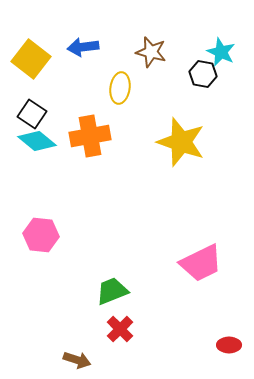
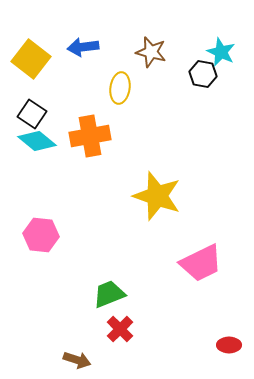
yellow star: moved 24 px left, 54 px down
green trapezoid: moved 3 px left, 3 px down
